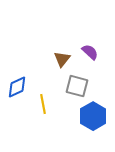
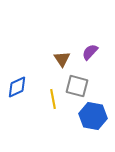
purple semicircle: rotated 90 degrees counterclockwise
brown triangle: rotated 12 degrees counterclockwise
yellow line: moved 10 px right, 5 px up
blue hexagon: rotated 20 degrees counterclockwise
